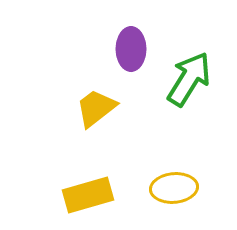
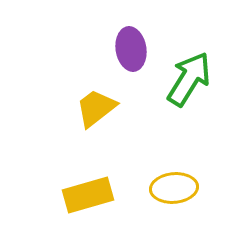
purple ellipse: rotated 9 degrees counterclockwise
